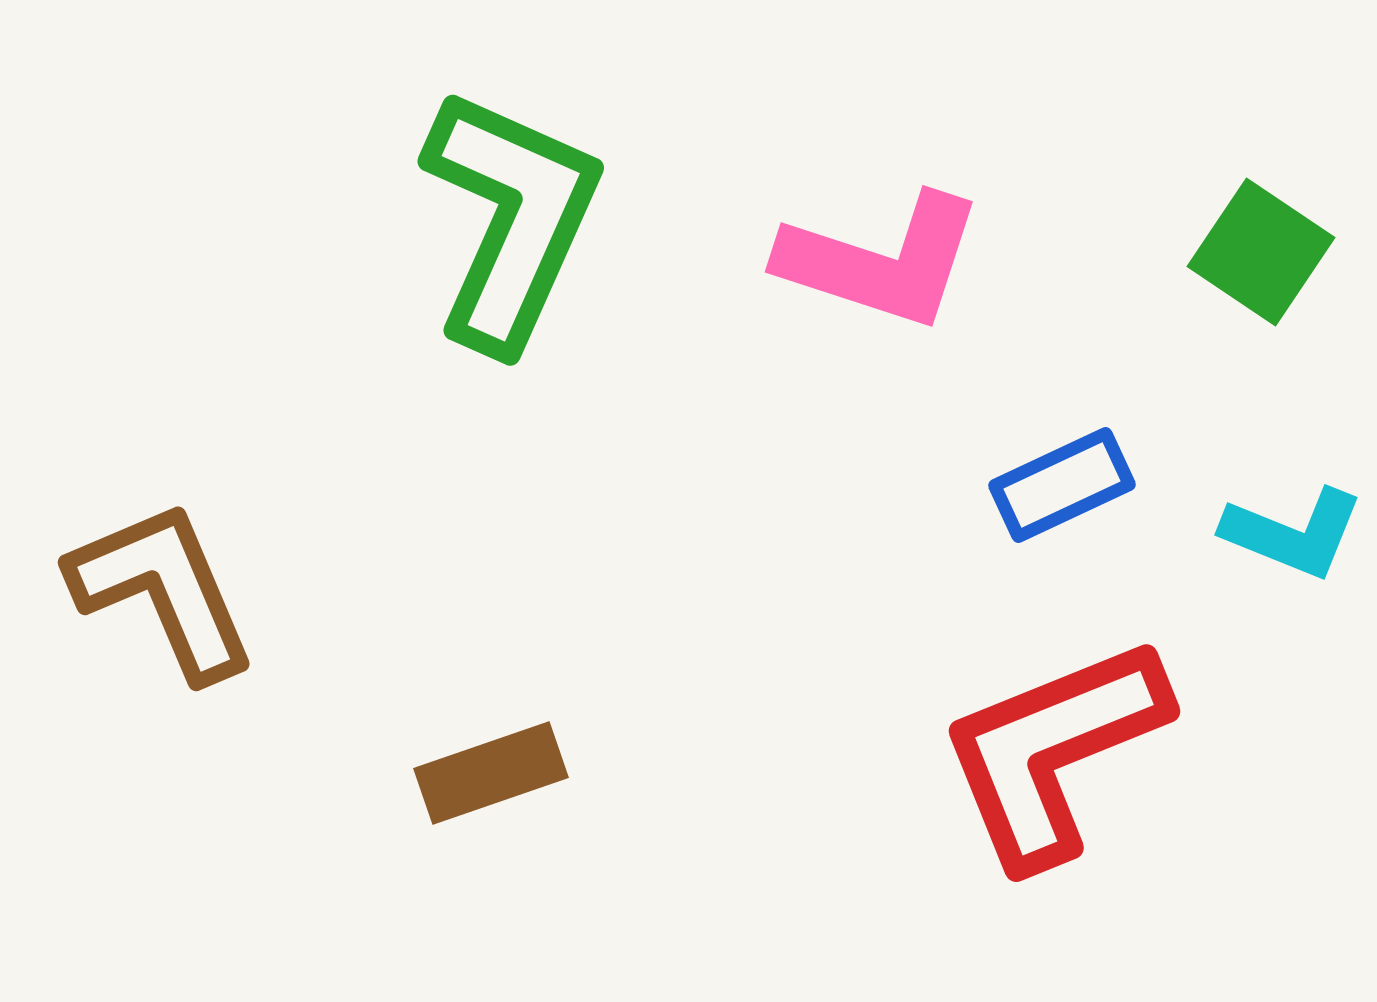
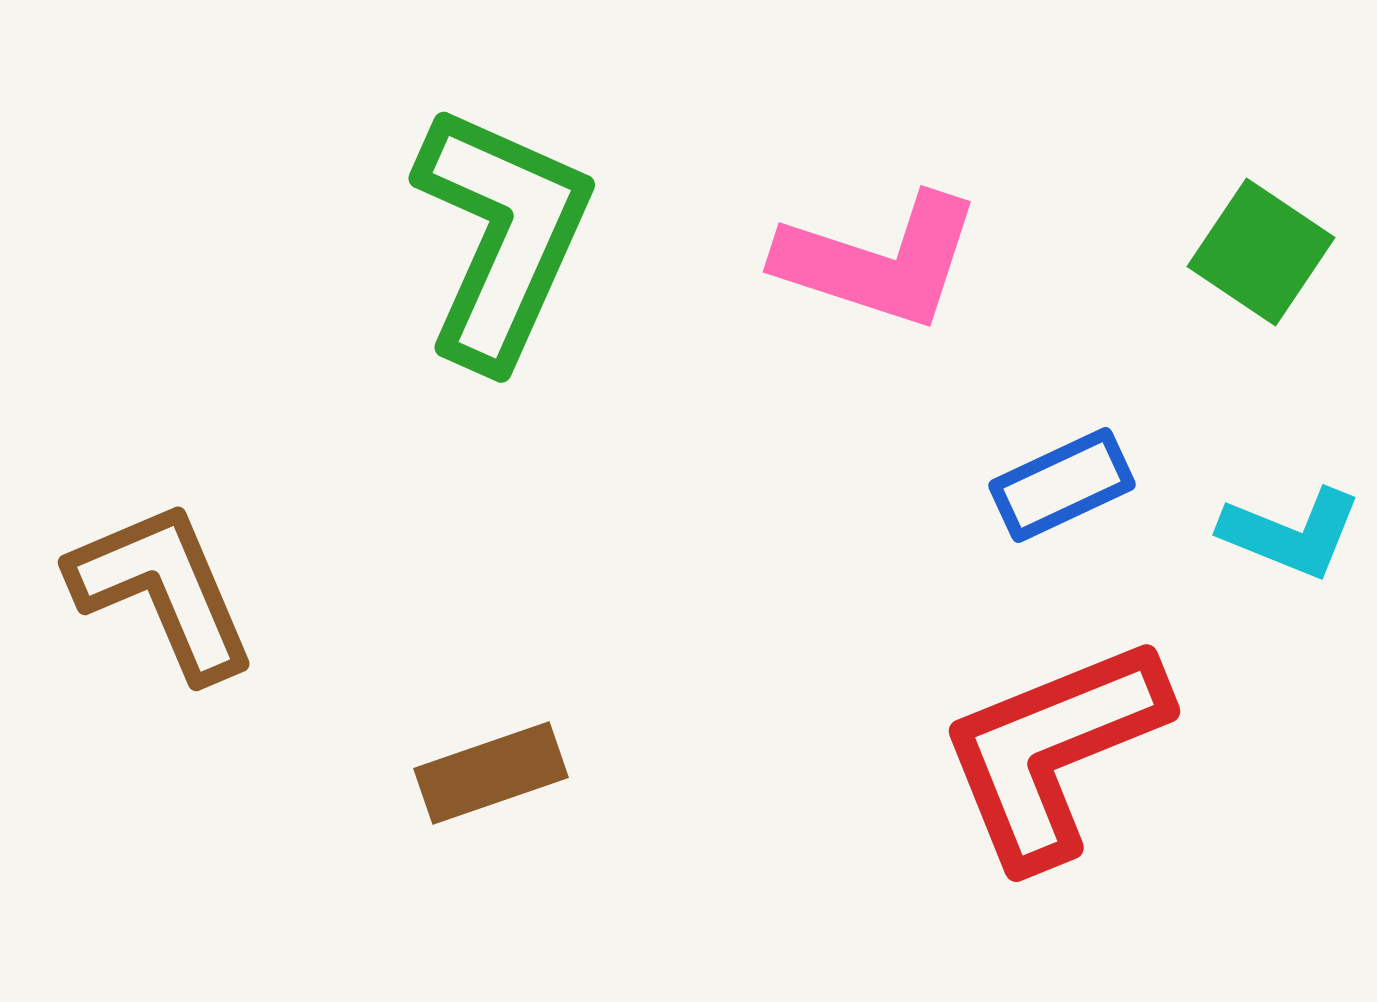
green L-shape: moved 9 px left, 17 px down
pink L-shape: moved 2 px left
cyan L-shape: moved 2 px left
